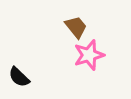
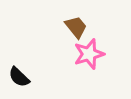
pink star: moved 1 px up
